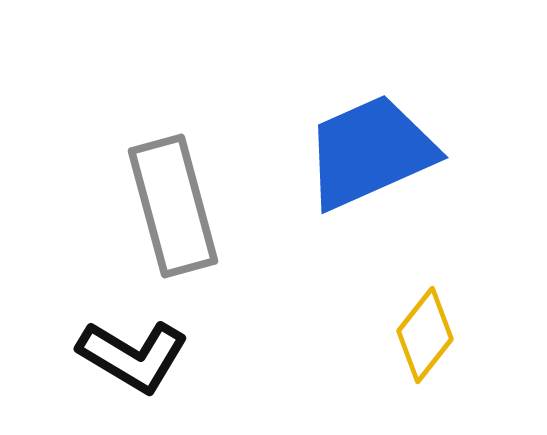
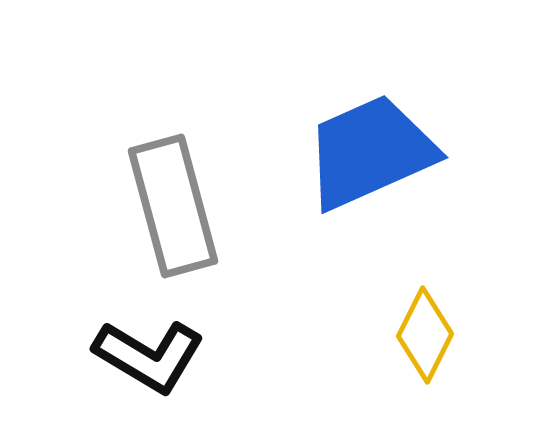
yellow diamond: rotated 12 degrees counterclockwise
black L-shape: moved 16 px right
